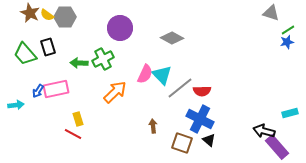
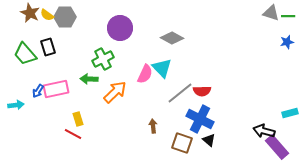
green line: moved 14 px up; rotated 32 degrees clockwise
green arrow: moved 10 px right, 16 px down
cyan triangle: moved 7 px up
gray line: moved 5 px down
